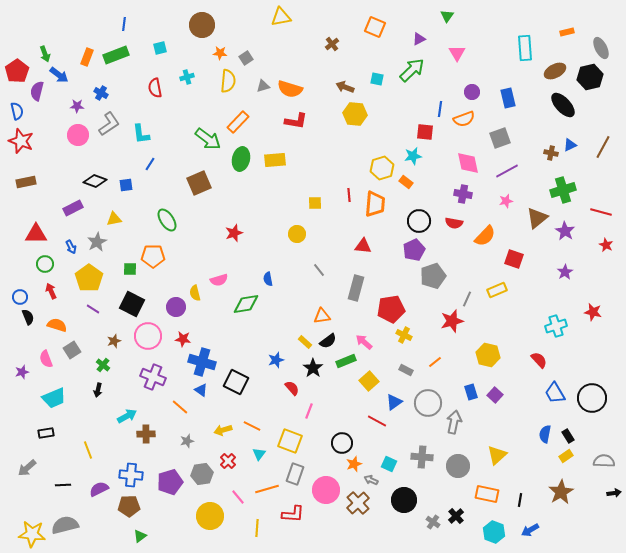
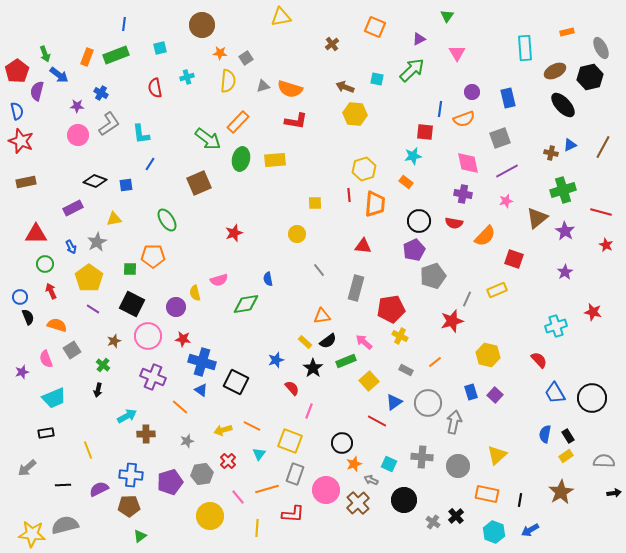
yellow hexagon at (382, 168): moved 18 px left, 1 px down
yellow cross at (404, 335): moved 4 px left, 1 px down
